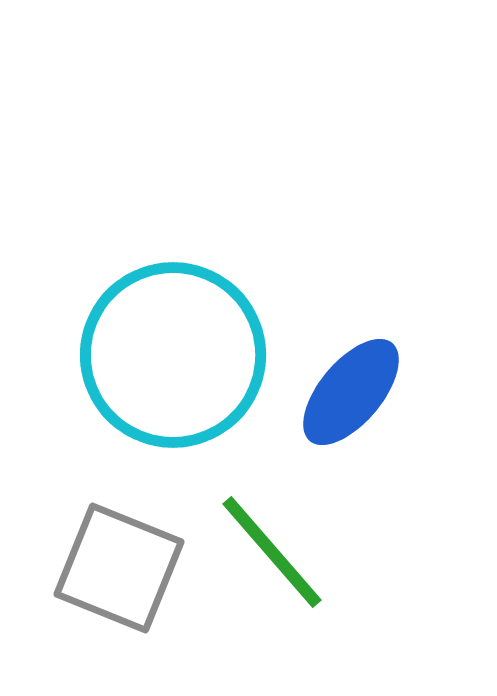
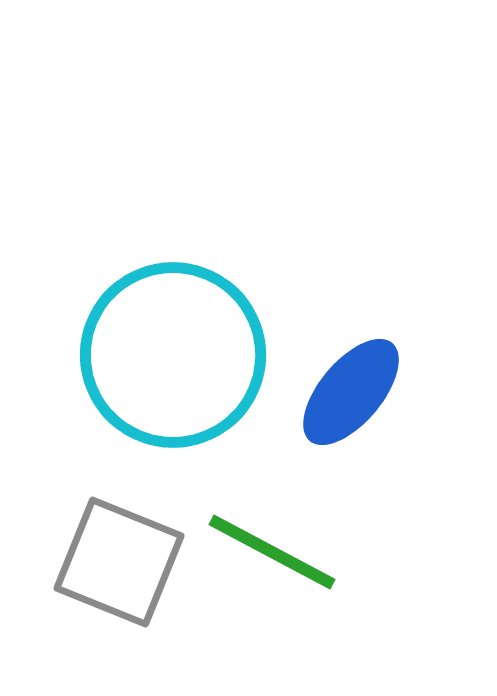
green line: rotated 21 degrees counterclockwise
gray square: moved 6 px up
